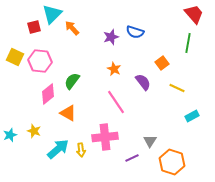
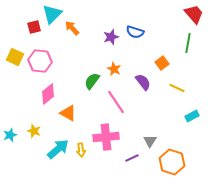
green semicircle: moved 20 px right
pink cross: moved 1 px right
